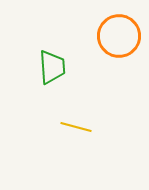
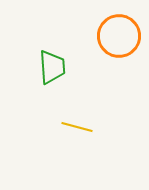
yellow line: moved 1 px right
